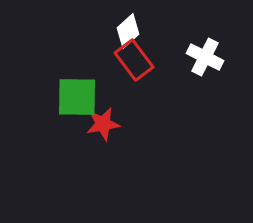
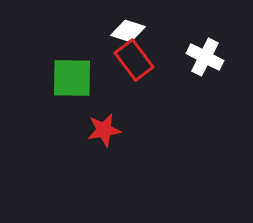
white diamond: rotated 60 degrees clockwise
green square: moved 5 px left, 19 px up
red star: moved 1 px right, 6 px down
